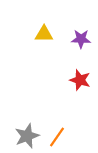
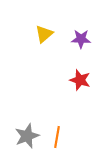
yellow triangle: rotated 42 degrees counterclockwise
orange line: rotated 25 degrees counterclockwise
